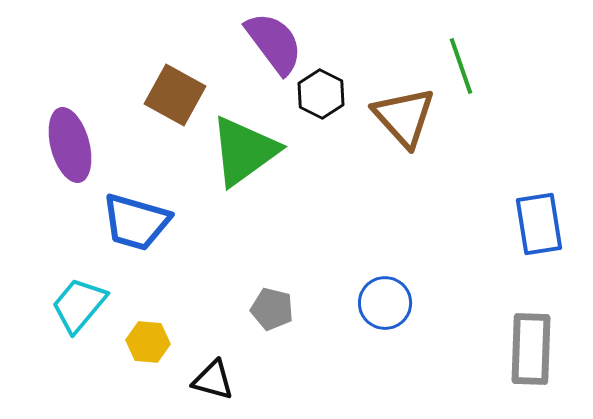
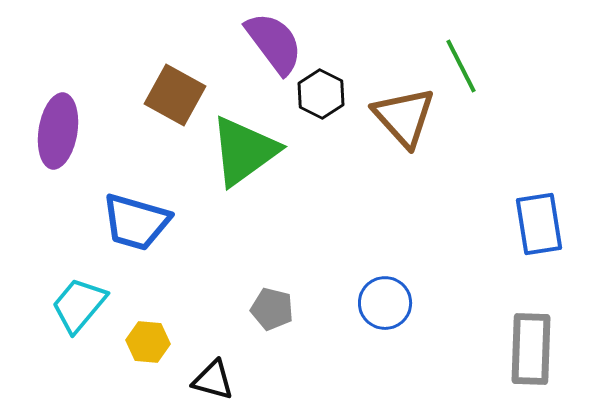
green line: rotated 8 degrees counterclockwise
purple ellipse: moved 12 px left, 14 px up; rotated 24 degrees clockwise
